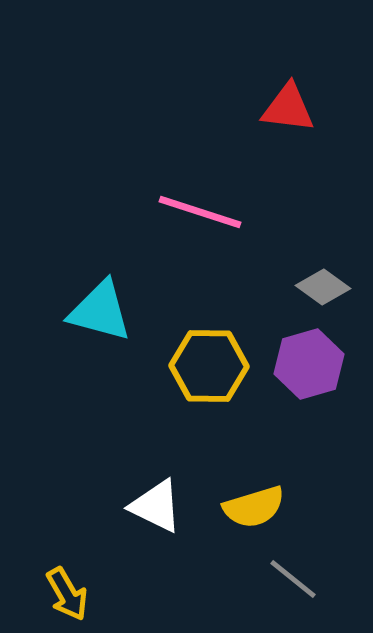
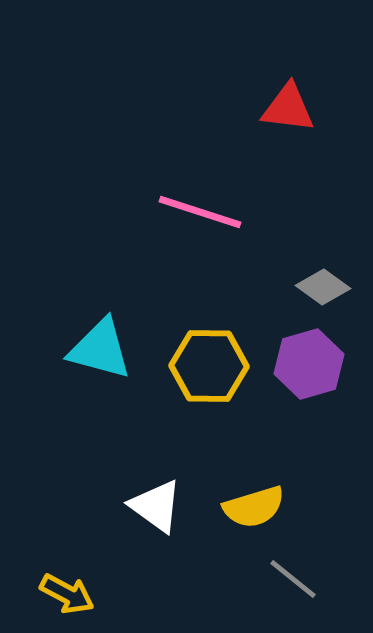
cyan triangle: moved 38 px down
white triangle: rotated 10 degrees clockwise
yellow arrow: rotated 32 degrees counterclockwise
